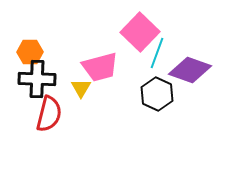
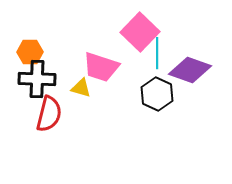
cyan line: rotated 20 degrees counterclockwise
pink trapezoid: moved 1 px right; rotated 33 degrees clockwise
yellow triangle: rotated 45 degrees counterclockwise
